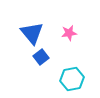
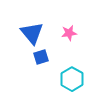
blue square: rotated 21 degrees clockwise
cyan hexagon: rotated 20 degrees counterclockwise
